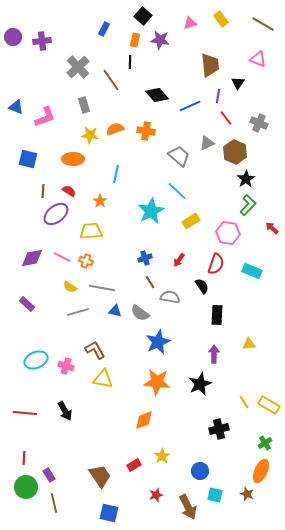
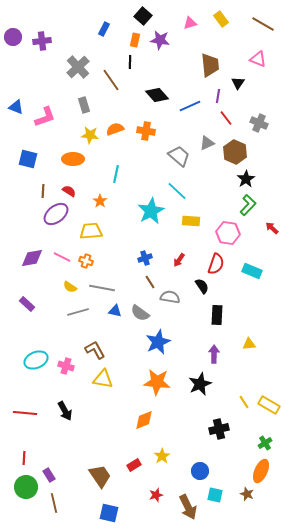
yellow rectangle at (191, 221): rotated 36 degrees clockwise
